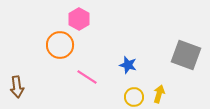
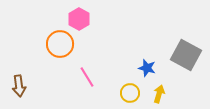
orange circle: moved 1 px up
gray square: rotated 8 degrees clockwise
blue star: moved 19 px right, 3 px down
pink line: rotated 25 degrees clockwise
brown arrow: moved 2 px right, 1 px up
yellow circle: moved 4 px left, 4 px up
